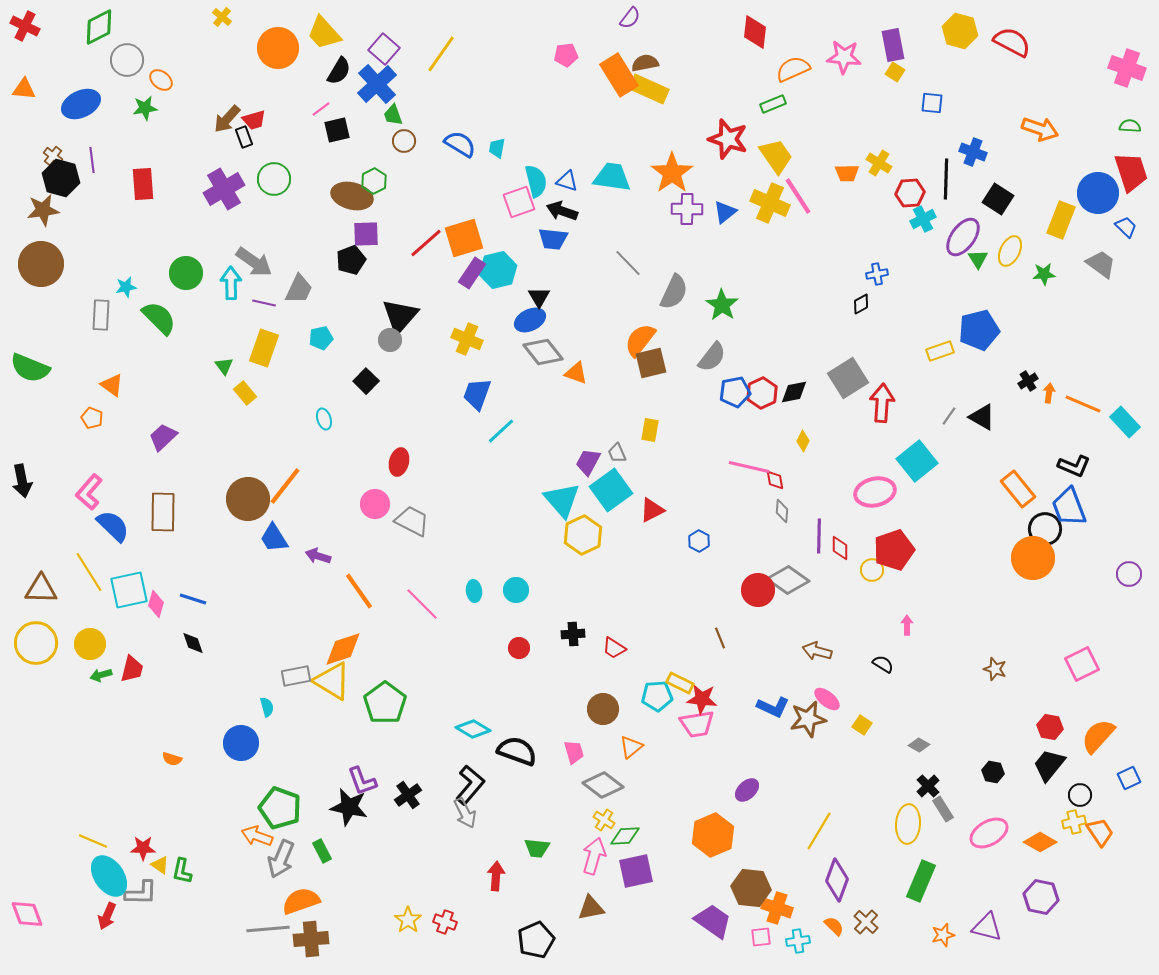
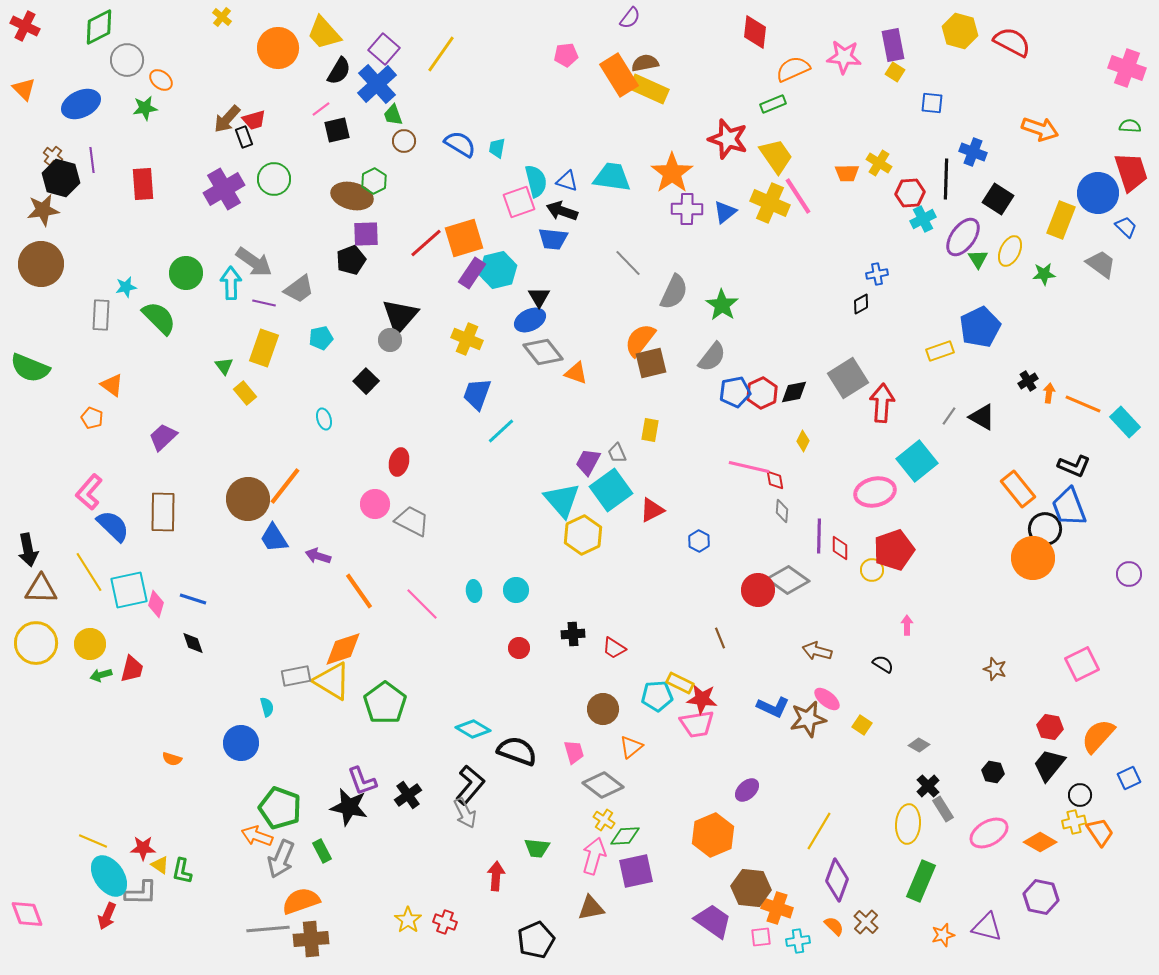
orange triangle at (24, 89): rotated 40 degrees clockwise
gray trapezoid at (299, 289): rotated 28 degrees clockwise
blue pentagon at (979, 330): moved 1 px right, 3 px up; rotated 12 degrees counterclockwise
black arrow at (22, 481): moved 6 px right, 69 px down
